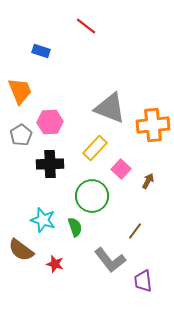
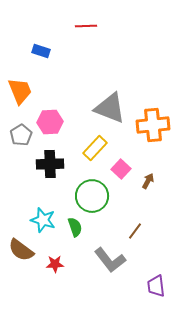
red line: rotated 40 degrees counterclockwise
red star: rotated 18 degrees counterclockwise
purple trapezoid: moved 13 px right, 5 px down
